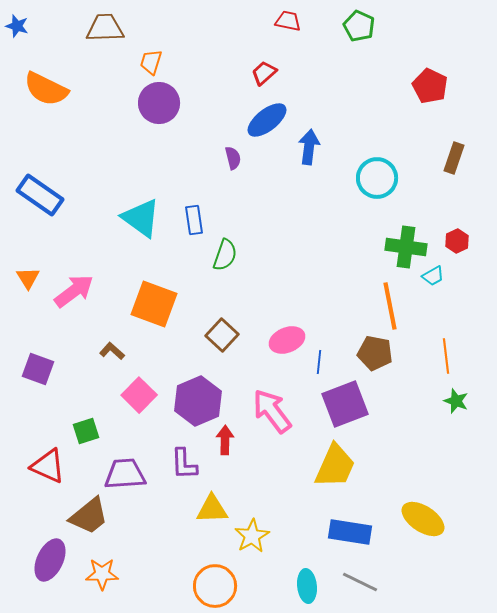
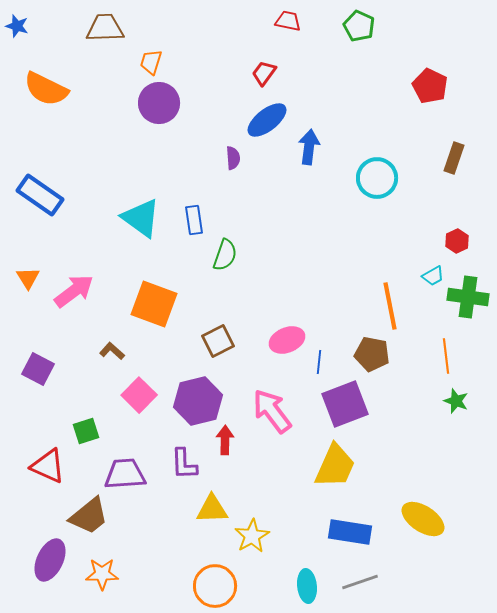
red trapezoid at (264, 73): rotated 12 degrees counterclockwise
purple semicircle at (233, 158): rotated 10 degrees clockwise
green cross at (406, 247): moved 62 px right, 50 px down
brown square at (222, 335): moved 4 px left, 6 px down; rotated 20 degrees clockwise
brown pentagon at (375, 353): moved 3 px left, 1 px down
purple square at (38, 369): rotated 8 degrees clockwise
purple hexagon at (198, 401): rotated 9 degrees clockwise
gray line at (360, 582): rotated 45 degrees counterclockwise
